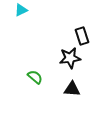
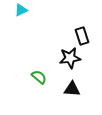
green semicircle: moved 4 px right
